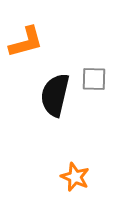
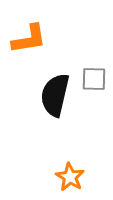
orange L-shape: moved 3 px right, 3 px up; rotated 6 degrees clockwise
orange star: moved 5 px left; rotated 8 degrees clockwise
